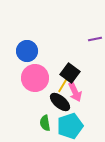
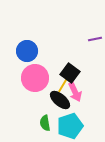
black ellipse: moved 2 px up
